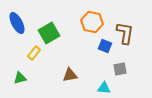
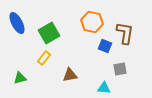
yellow rectangle: moved 10 px right, 5 px down
